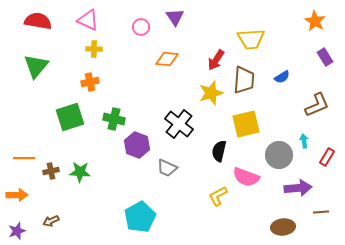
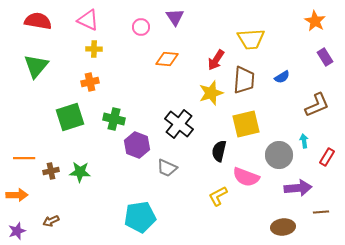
cyan pentagon: rotated 20 degrees clockwise
